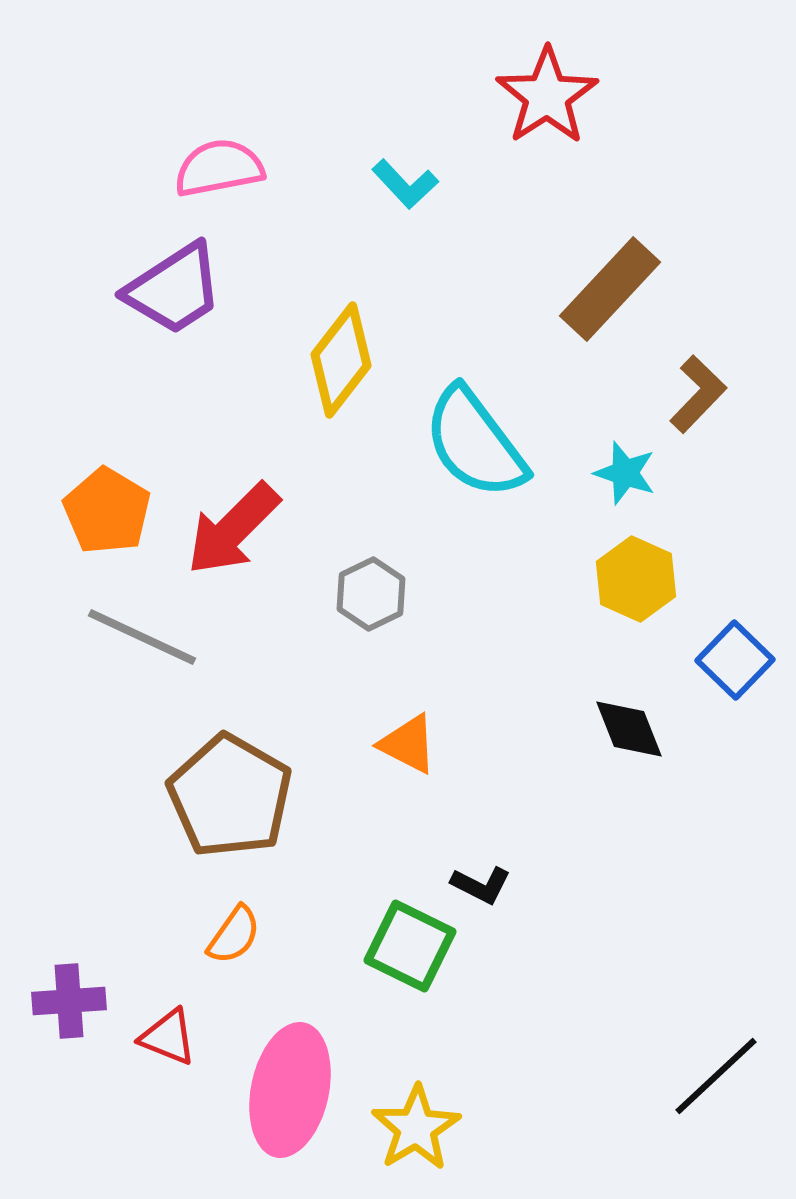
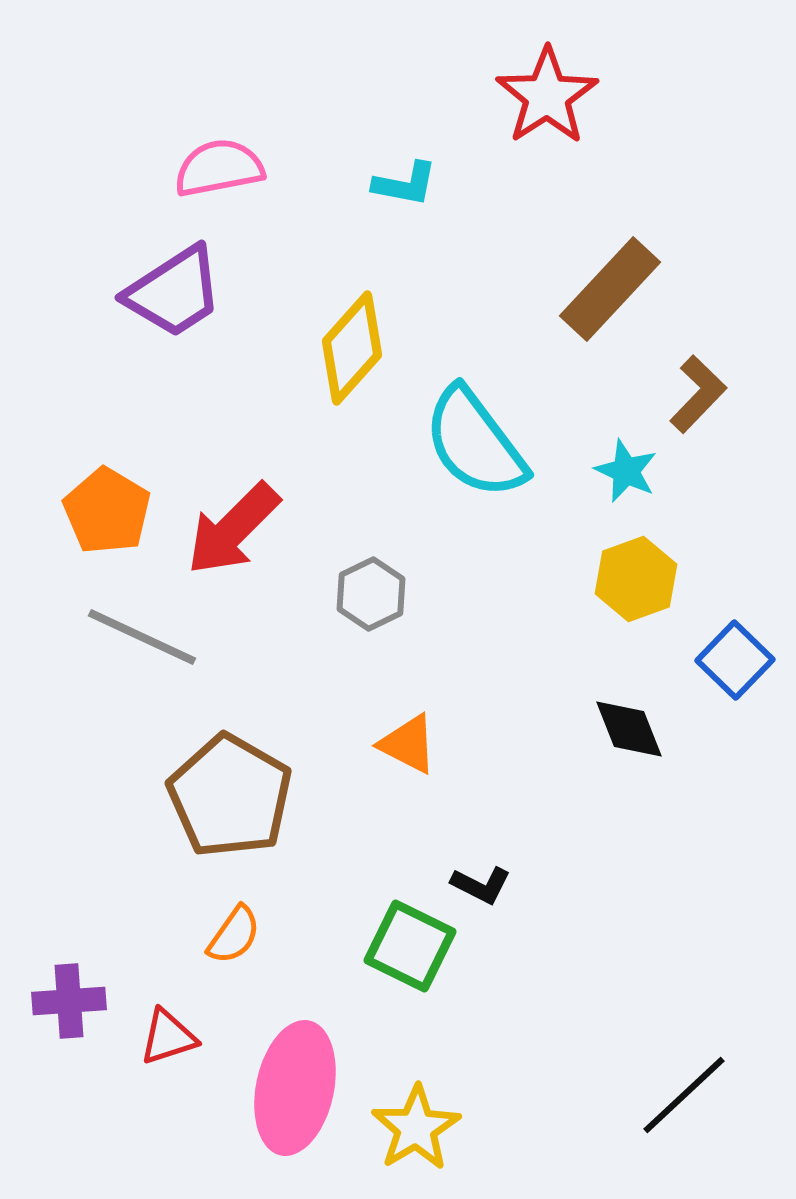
cyan L-shape: rotated 36 degrees counterclockwise
purple trapezoid: moved 3 px down
yellow diamond: moved 11 px right, 12 px up; rotated 4 degrees clockwise
cyan star: moved 1 px right, 2 px up; rotated 6 degrees clockwise
yellow hexagon: rotated 16 degrees clockwise
red triangle: rotated 40 degrees counterclockwise
black line: moved 32 px left, 19 px down
pink ellipse: moved 5 px right, 2 px up
